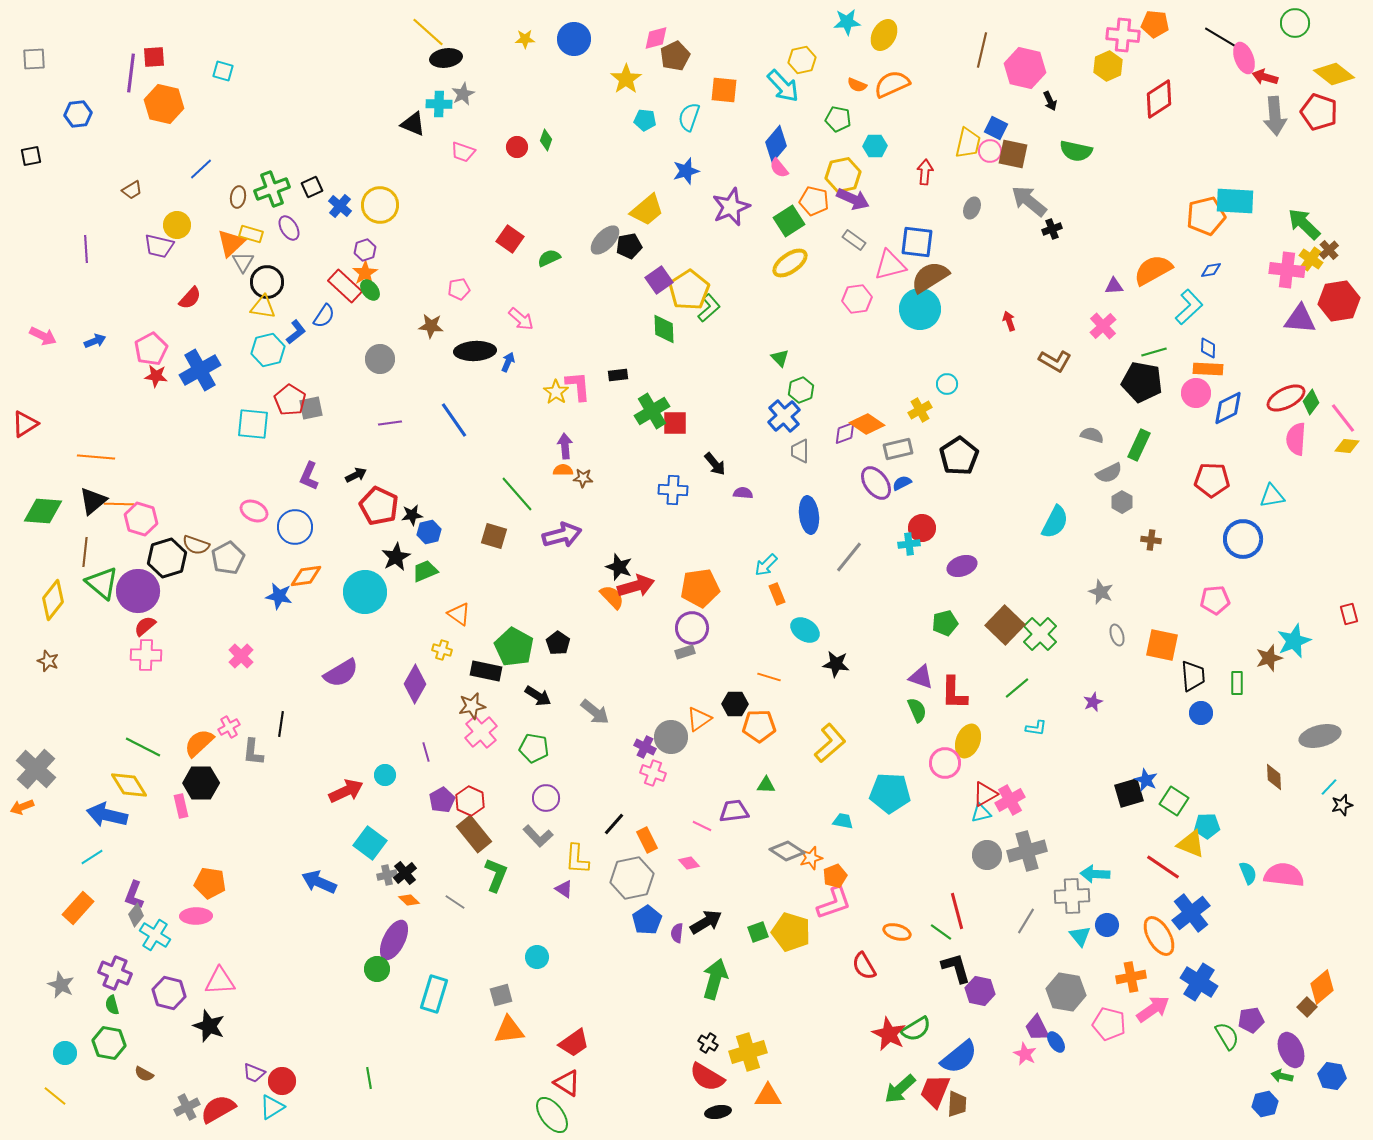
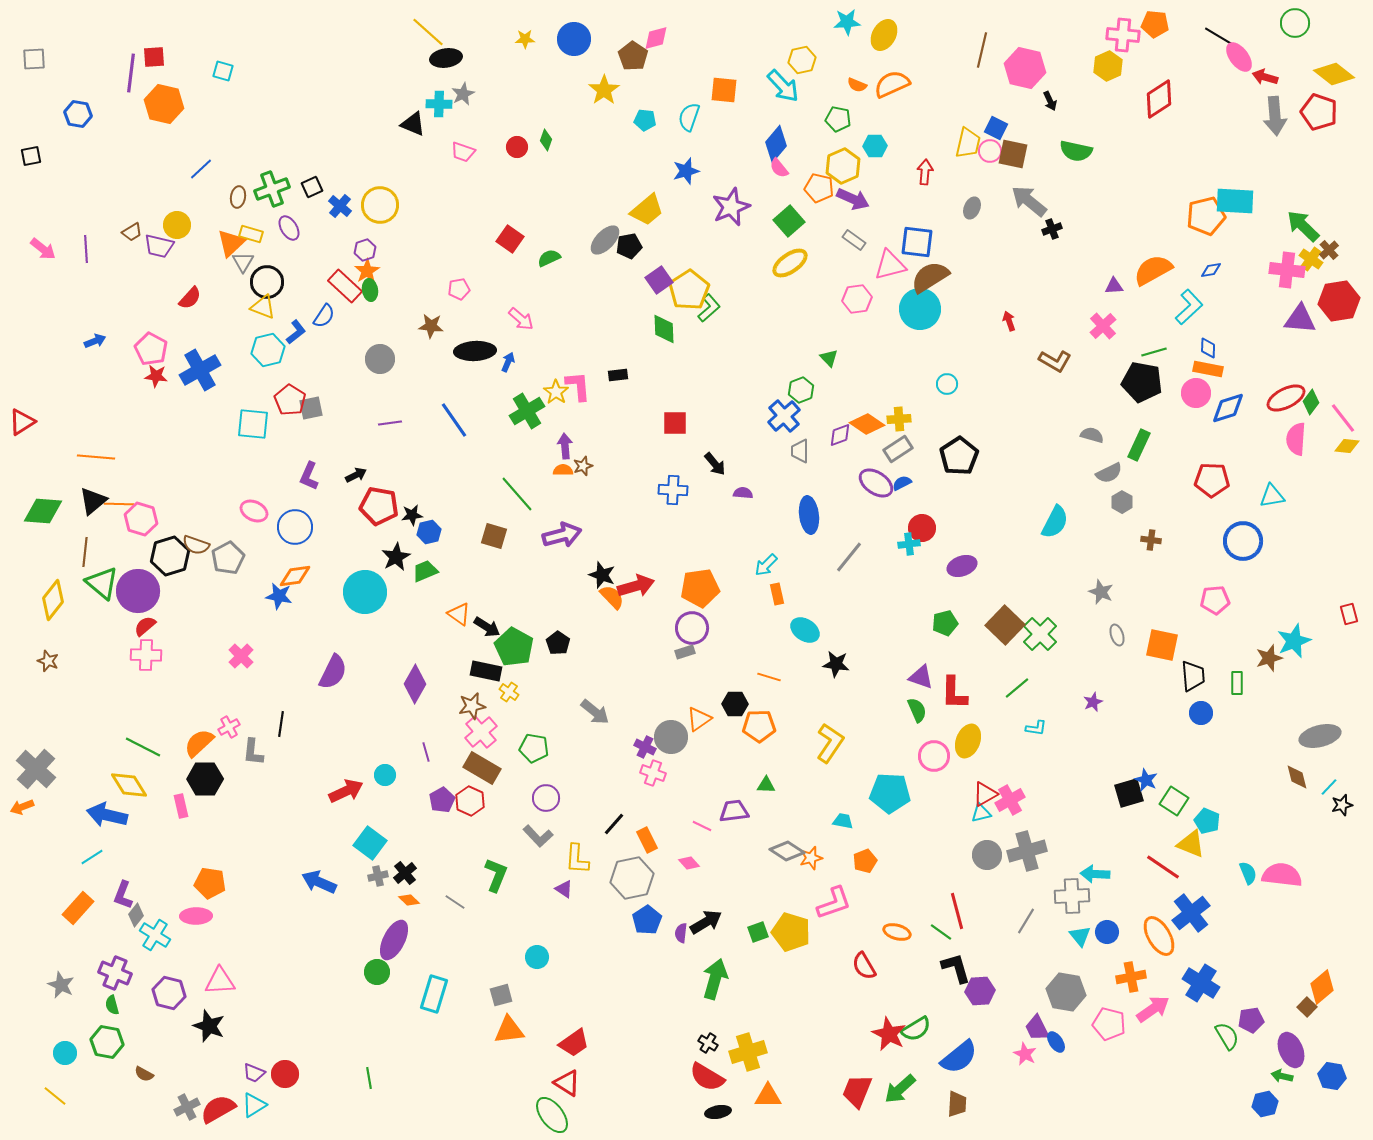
brown pentagon at (675, 56): moved 42 px left; rotated 12 degrees counterclockwise
pink ellipse at (1244, 58): moved 5 px left, 1 px up; rotated 16 degrees counterclockwise
yellow star at (626, 79): moved 22 px left, 11 px down
blue hexagon at (78, 114): rotated 16 degrees clockwise
yellow hexagon at (843, 175): moved 9 px up; rotated 12 degrees counterclockwise
brown trapezoid at (132, 190): moved 42 px down
orange pentagon at (814, 201): moved 5 px right, 13 px up
green square at (789, 221): rotated 8 degrees counterclockwise
green arrow at (1304, 224): moved 1 px left, 2 px down
orange star at (365, 273): moved 2 px right, 2 px up
green ellipse at (370, 290): rotated 30 degrees clockwise
yellow triangle at (263, 307): rotated 12 degrees clockwise
pink arrow at (43, 336): moved 87 px up; rotated 12 degrees clockwise
pink pentagon at (151, 349): rotated 16 degrees counterclockwise
green triangle at (780, 358): moved 49 px right
orange rectangle at (1208, 369): rotated 8 degrees clockwise
blue diamond at (1228, 408): rotated 9 degrees clockwise
yellow cross at (920, 410): moved 21 px left, 9 px down; rotated 25 degrees clockwise
green cross at (652, 411): moved 125 px left
red triangle at (25, 424): moved 3 px left, 2 px up
purple diamond at (845, 433): moved 5 px left, 2 px down
gray rectangle at (898, 449): rotated 20 degrees counterclockwise
brown star at (583, 478): moved 12 px up; rotated 24 degrees counterclockwise
purple ellipse at (876, 483): rotated 20 degrees counterclockwise
red pentagon at (379, 506): rotated 15 degrees counterclockwise
blue circle at (1243, 539): moved 2 px down
black hexagon at (167, 558): moved 3 px right, 2 px up
black star at (619, 567): moved 17 px left, 8 px down
orange diamond at (306, 576): moved 11 px left
orange rectangle at (777, 594): rotated 10 degrees clockwise
yellow cross at (442, 650): moved 67 px right, 42 px down; rotated 18 degrees clockwise
purple semicircle at (341, 673): moved 8 px left, 1 px up; rotated 33 degrees counterclockwise
black arrow at (538, 696): moved 51 px left, 69 px up
yellow L-shape at (830, 743): rotated 15 degrees counterclockwise
pink circle at (945, 763): moved 11 px left, 7 px up
brown diamond at (1274, 777): moved 23 px right; rotated 12 degrees counterclockwise
black hexagon at (201, 783): moved 4 px right, 4 px up
cyan pentagon at (1207, 826): moved 5 px up; rotated 25 degrees clockwise
brown rectangle at (474, 834): moved 8 px right, 66 px up; rotated 21 degrees counterclockwise
gray cross at (387, 875): moved 9 px left, 1 px down
pink semicircle at (1284, 875): moved 2 px left
orange pentagon at (835, 876): moved 30 px right, 15 px up
purple L-shape at (134, 895): moved 11 px left
blue circle at (1107, 925): moved 7 px down
purple semicircle at (677, 933): moved 4 px right
green circle at (377, 969): moved 3 px down
blue cross at (1199, 982): moved 2 px right, 1 px down
purple hexagon at (980, 991): rotated 16 degrees counterclockwise
green hexagon at (109, 1043): moved 2 px left, 1 px up
red circle at (282, 1081): moved 3 px right, 7 px up
red trapezoid at (935, 1091): moved 78 px left
cyan triangle at (272, 1107): moved 18 px left, 2 px up
